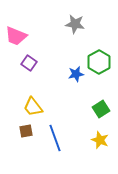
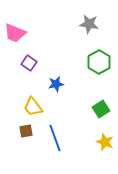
gray star: moved 14 px right
pink trapezoid: moved 1 px left, 3 px up
blue star: moved 20 px left, 10 px down
yellow star: moved 5 px right, 2 px down
